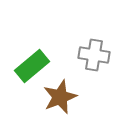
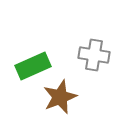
green rectangle: moved 1 px right; rotated 16 degrees clockwise
